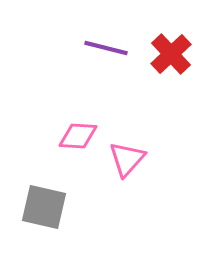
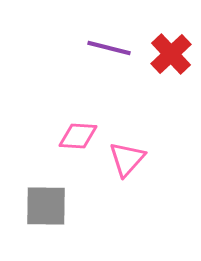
purple line: moved 3 px right
gray square: moved 2 px right, 1 px up; rotated 12 degrees counterclockwise
